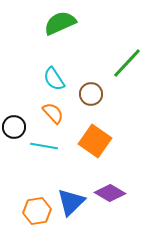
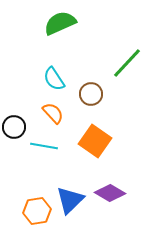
blue triangle: moved 1 px left, 2 px up
